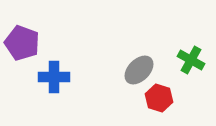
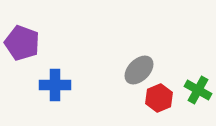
green cross: moved 7 px right, 30 px down
blue cross: moved 1 px right, 8 px down
red hexagon: rotated 20 degrees clockwise
